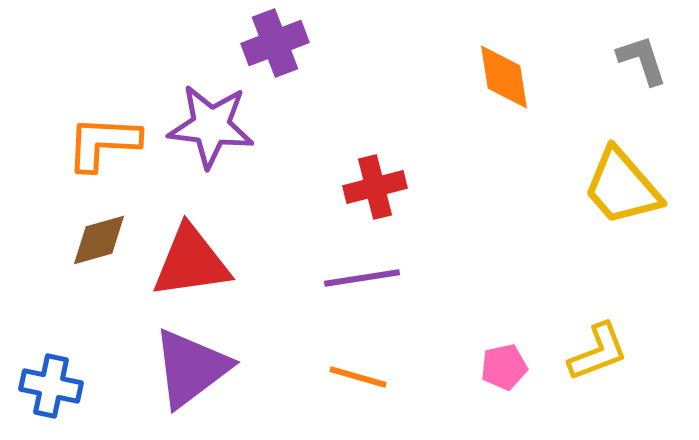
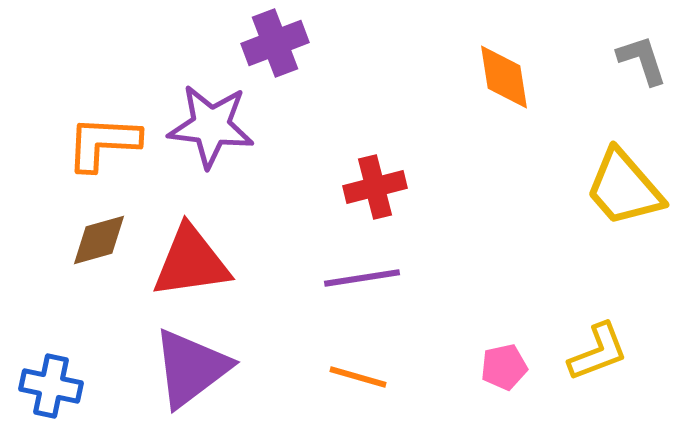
yellow trapezoid: moved 2 px right, 1 px down
